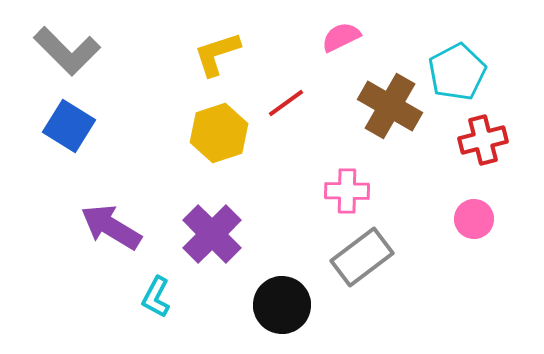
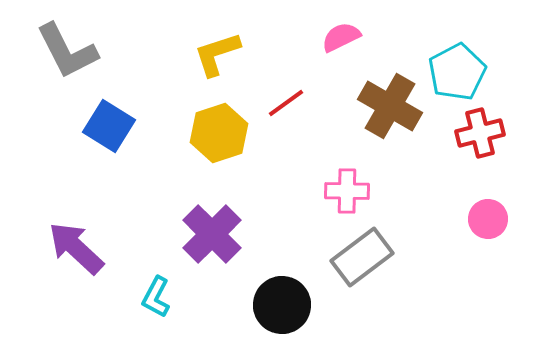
gray L-shape: rotated 18 degrees clockwise
blue square: moved 40 px right
red cross: moved 3 px left, 7 px up
pink circle: moved 14 px right
purple arrow: moved 35 px left, 21 px down; rotated 12 degrees clockwise
